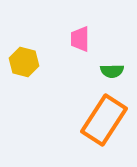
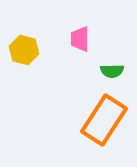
yellow hexagon: moved 12 px up
